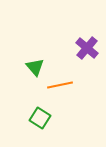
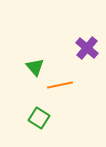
green square: moved 1 px left
